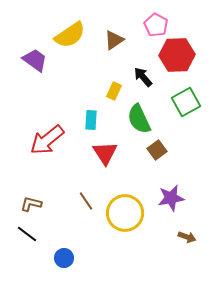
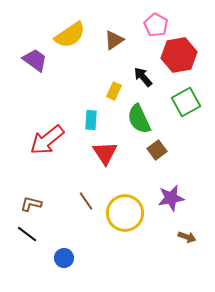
red hexagon: moved 2 px right; rotated 8 degrees counterclockwise
